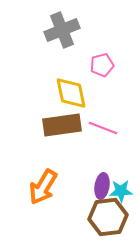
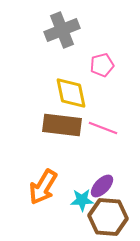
brown rectangle: rotated 15 degrees clockwise
purple ellipse: rotated 35 degrees clockwise
cyan star: moved 39 px left, 9 px down
brown hexagon: rotated 12 degrees clockwise
